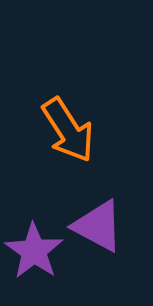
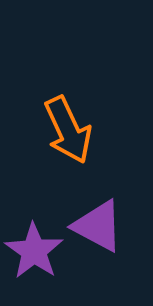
orange arrow: rotated 8 degrees clockwise
